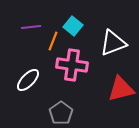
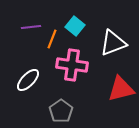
cyan square: moved 2 px right
orange line: moved 1 px left, 2 px up
gray pentagon: moved 2 px up
